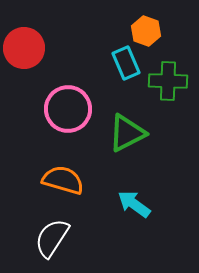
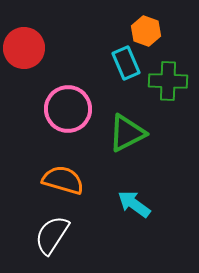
white semicircle: moved 3 px up
